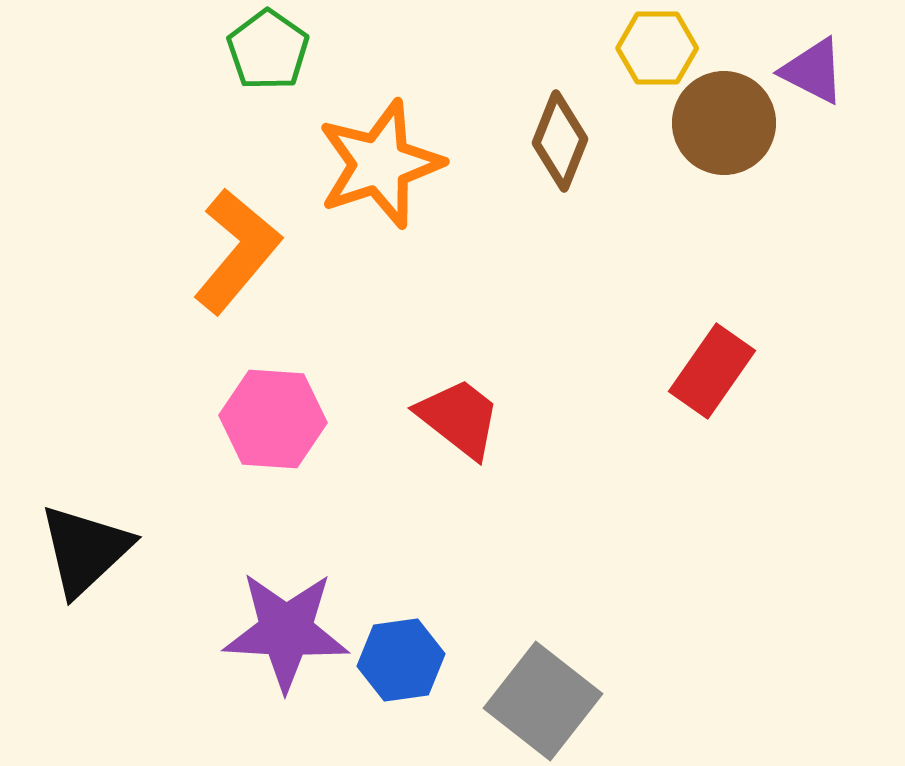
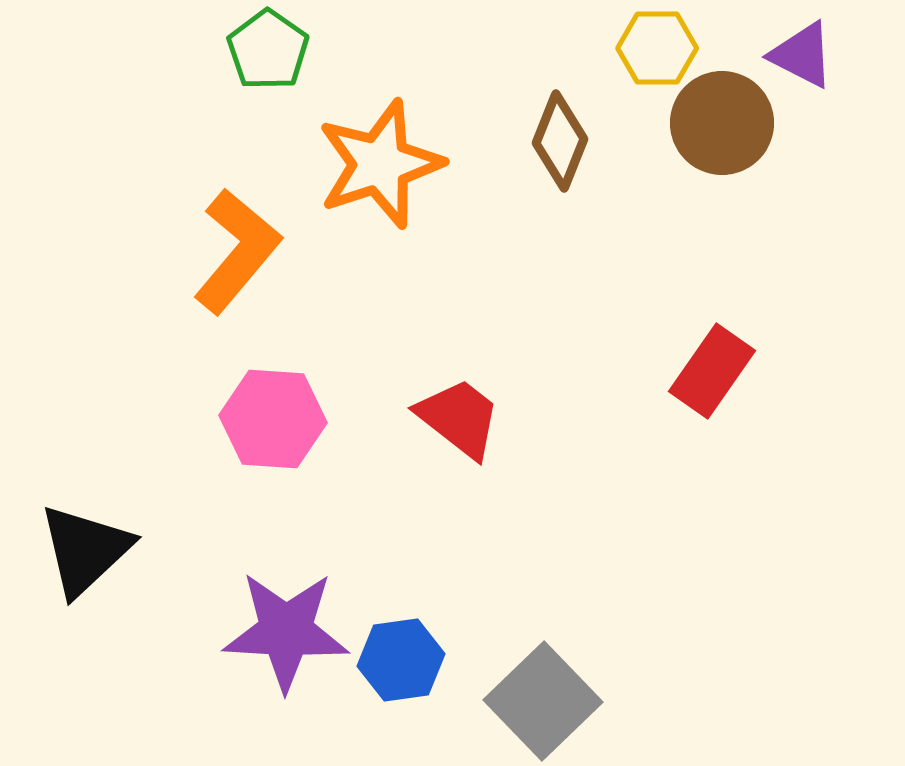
purple triangle: moved 11 px left, 16 px up
brown circle: moved 2 px left
gray square: rotated 8 degrees clockwise
